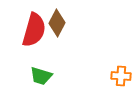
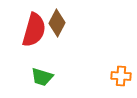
green trapezoid: moved 1 px right, 1 px down
